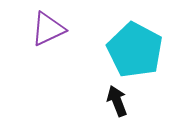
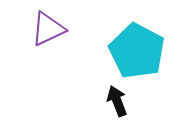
cyan pentagon: moved 2 px right, 1 px down
